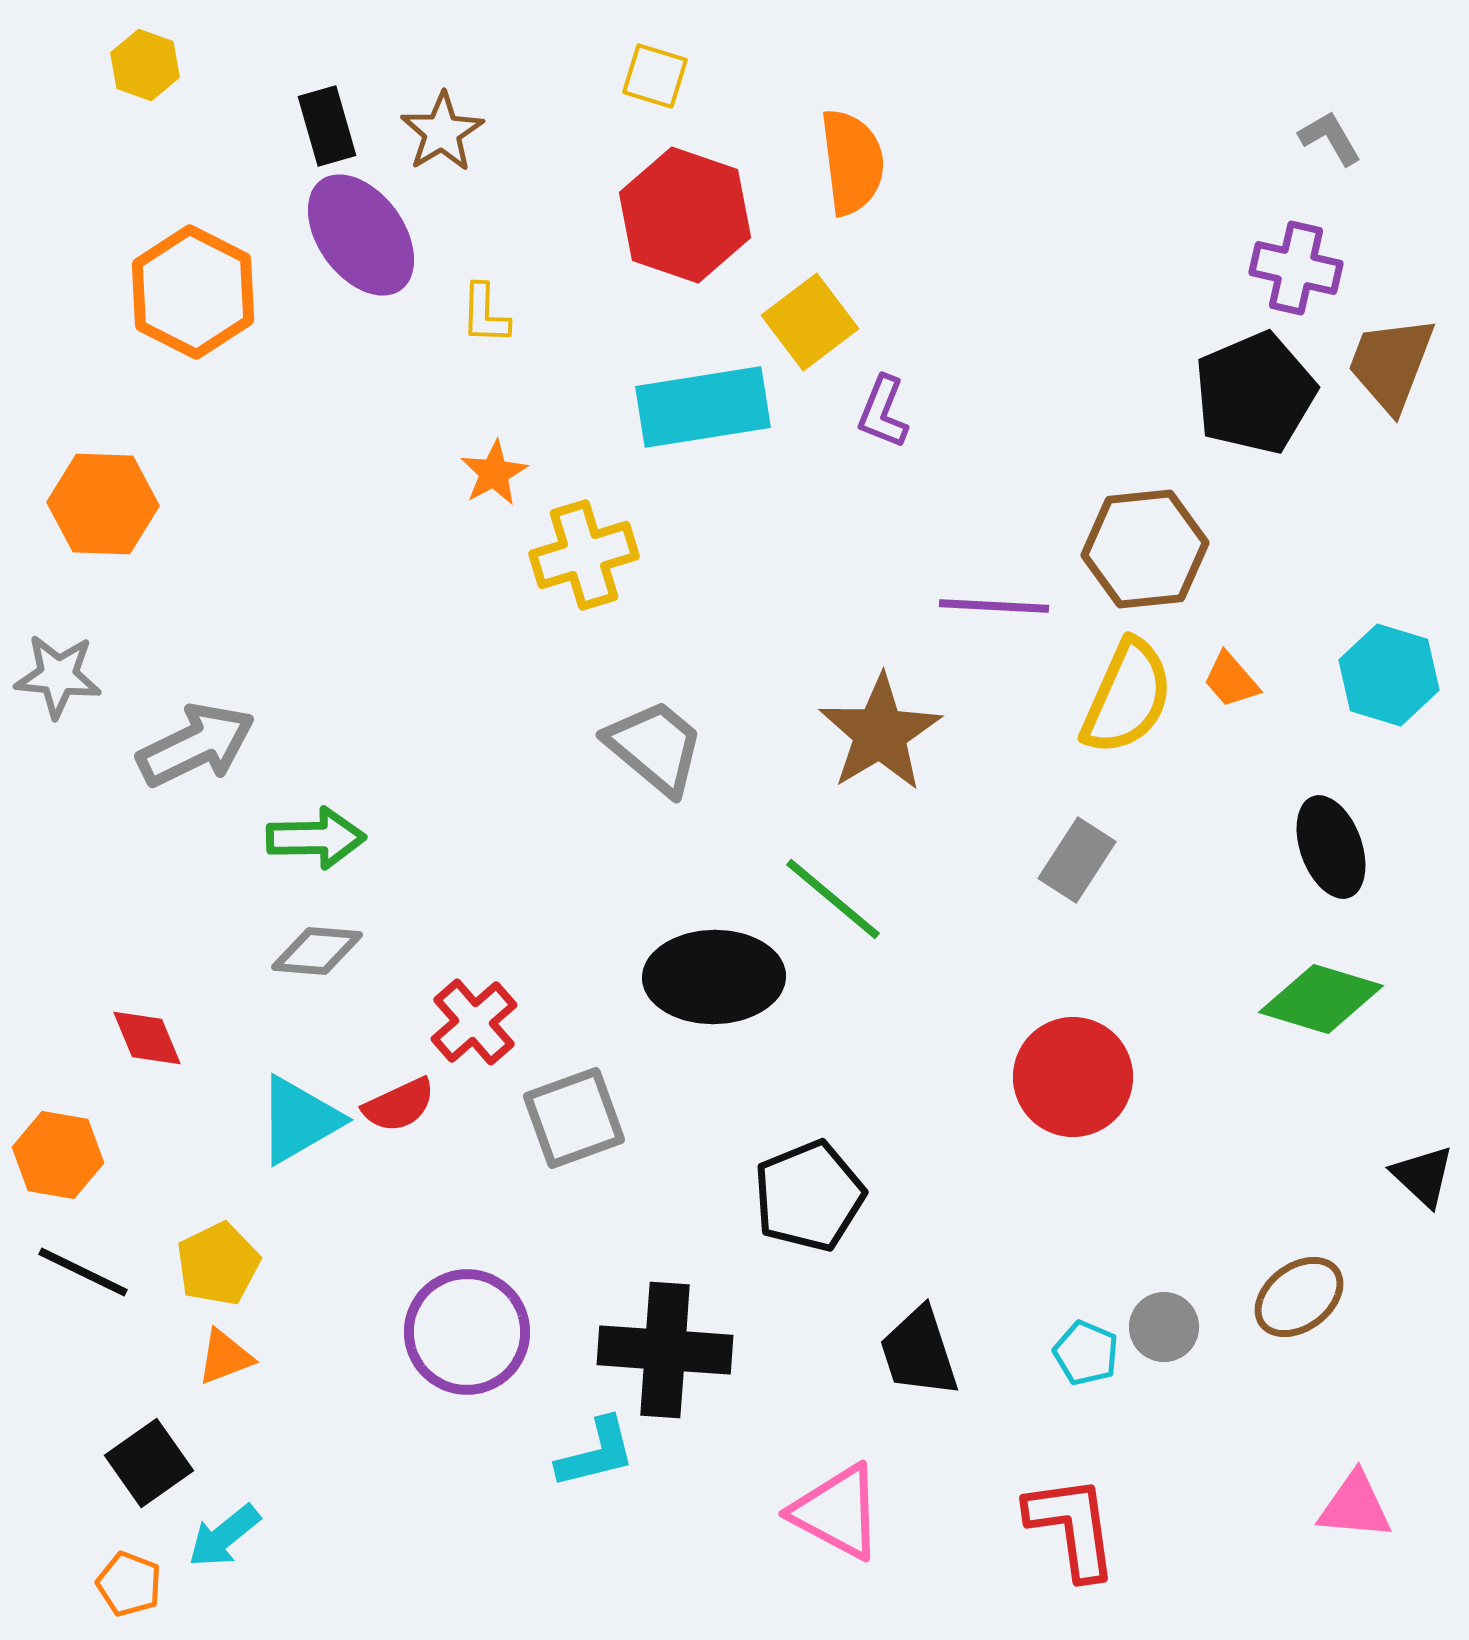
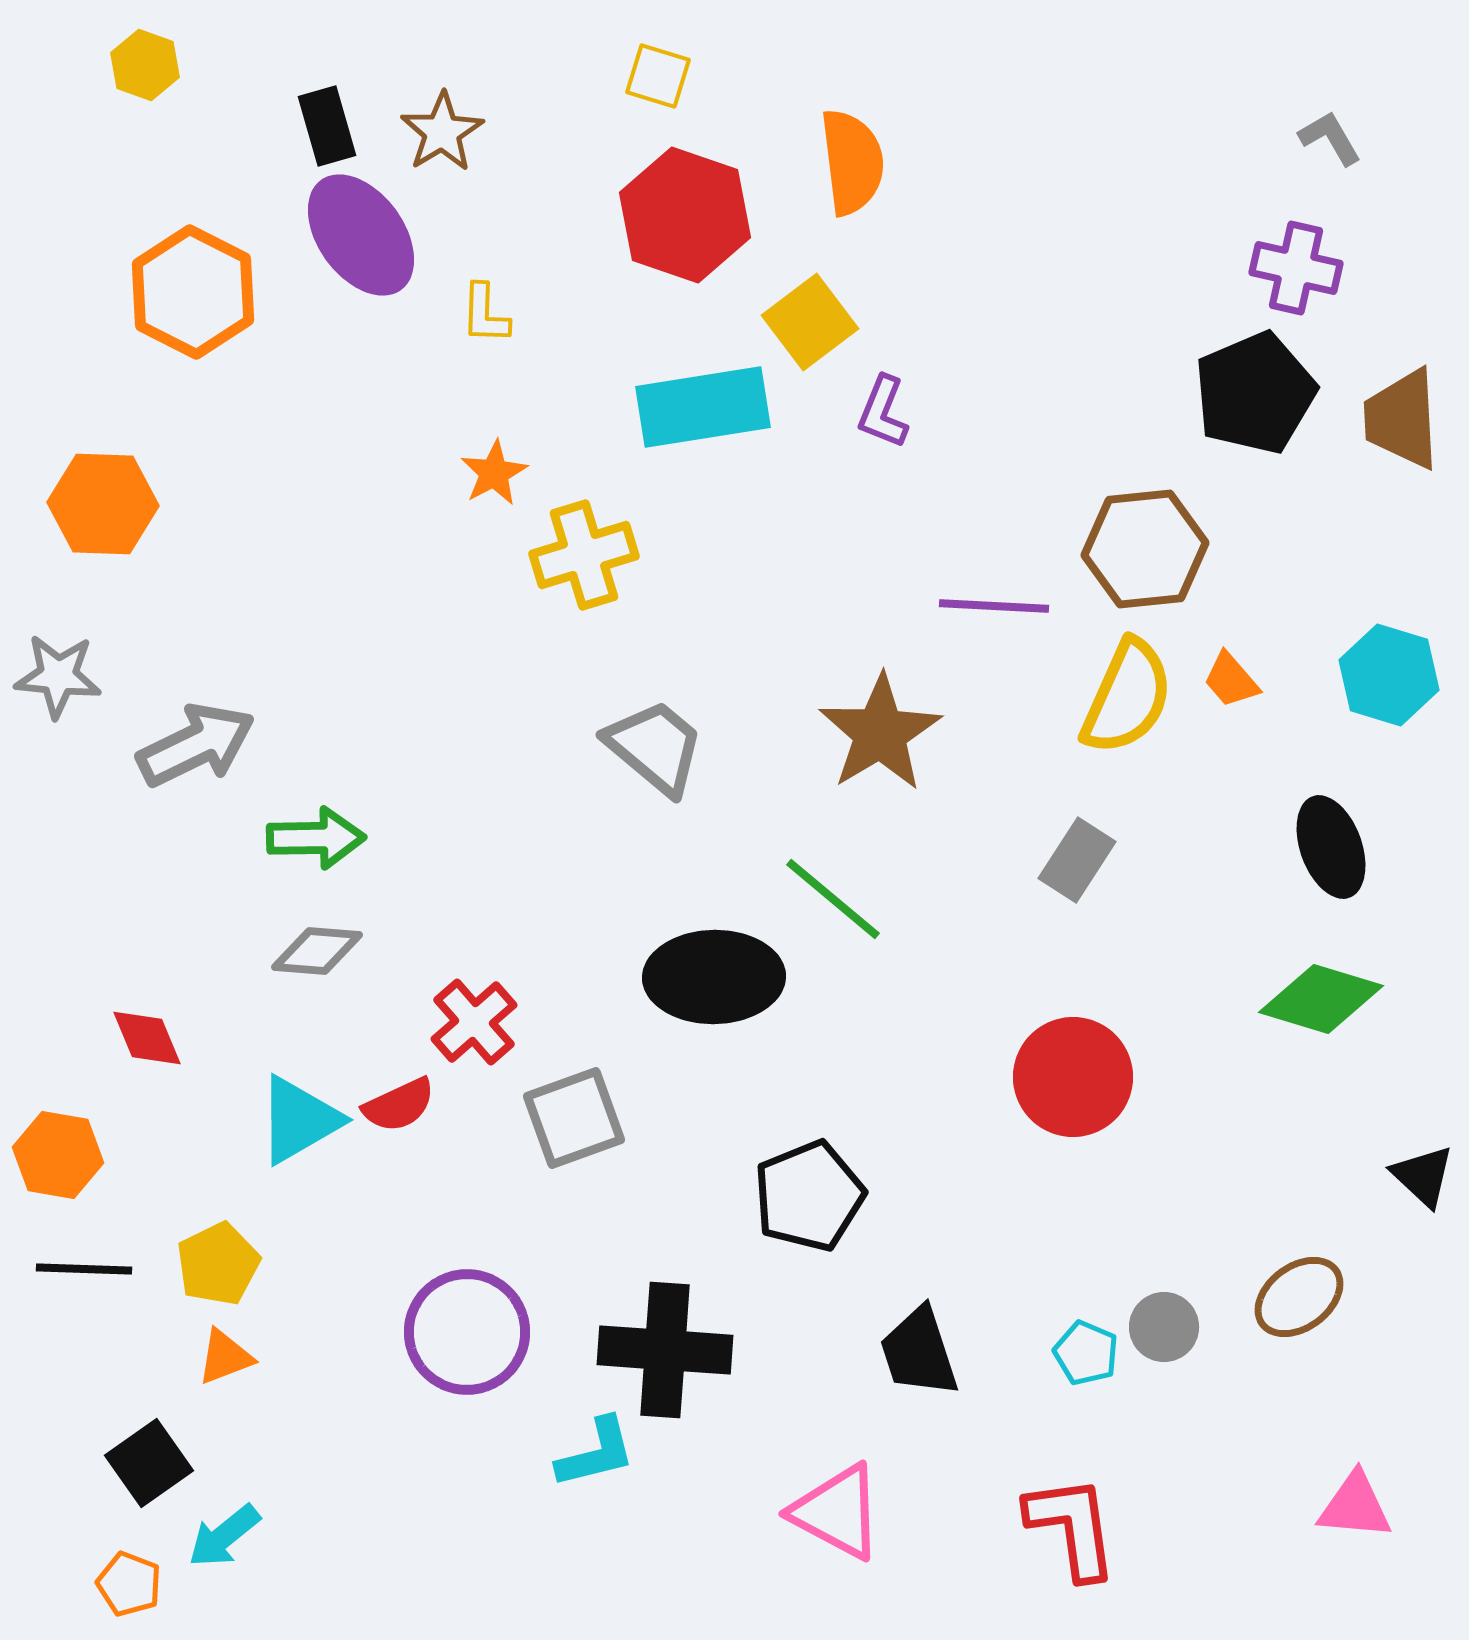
yellow square at (655, 76): moved 3 px right
brown trapezoid at (1391, 364): moved 11 px right, 55 px down; rotated 24 degrees counterclockwise
black line at (83, 1272): moved 1 px right, 3 px up; rotated 24 degrees counterclockwise
